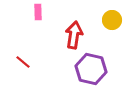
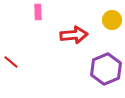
red arrow: rotated 76 degrees clockwise
red line: moved 12 px left
purple hexagon: moved 15 px right; rotated 24 degrees clockwise
